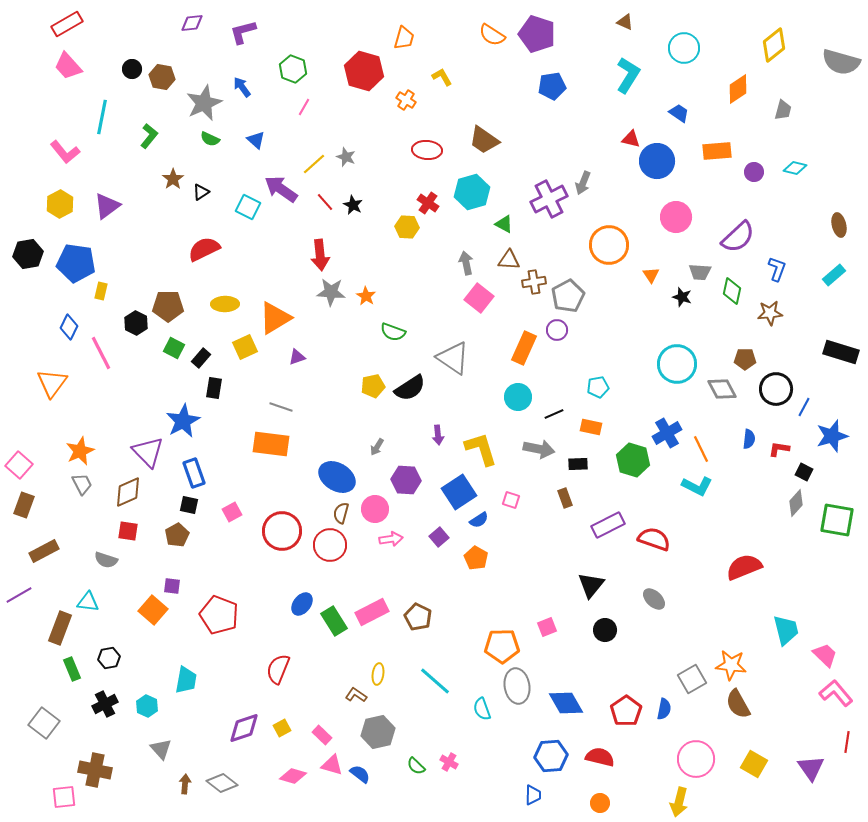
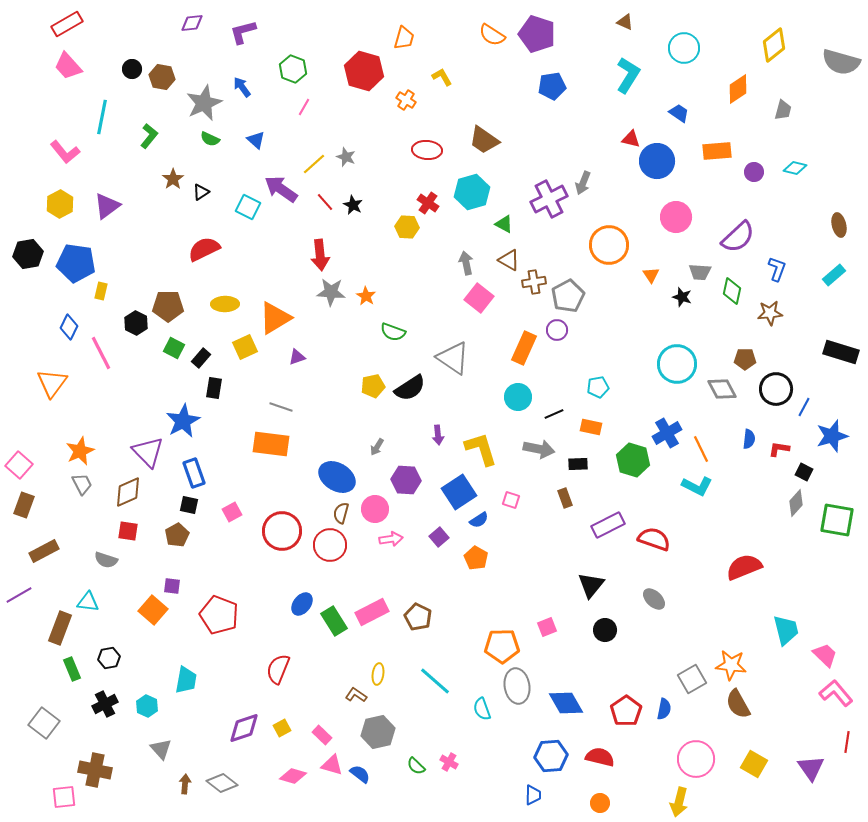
brown triangle at (509, 260): rotated 25 degrees clockwise
